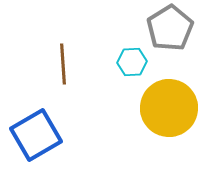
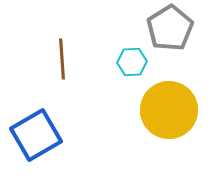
brown line: moved 1 px left, 5 px up
yellow circle: moved 2 px down
